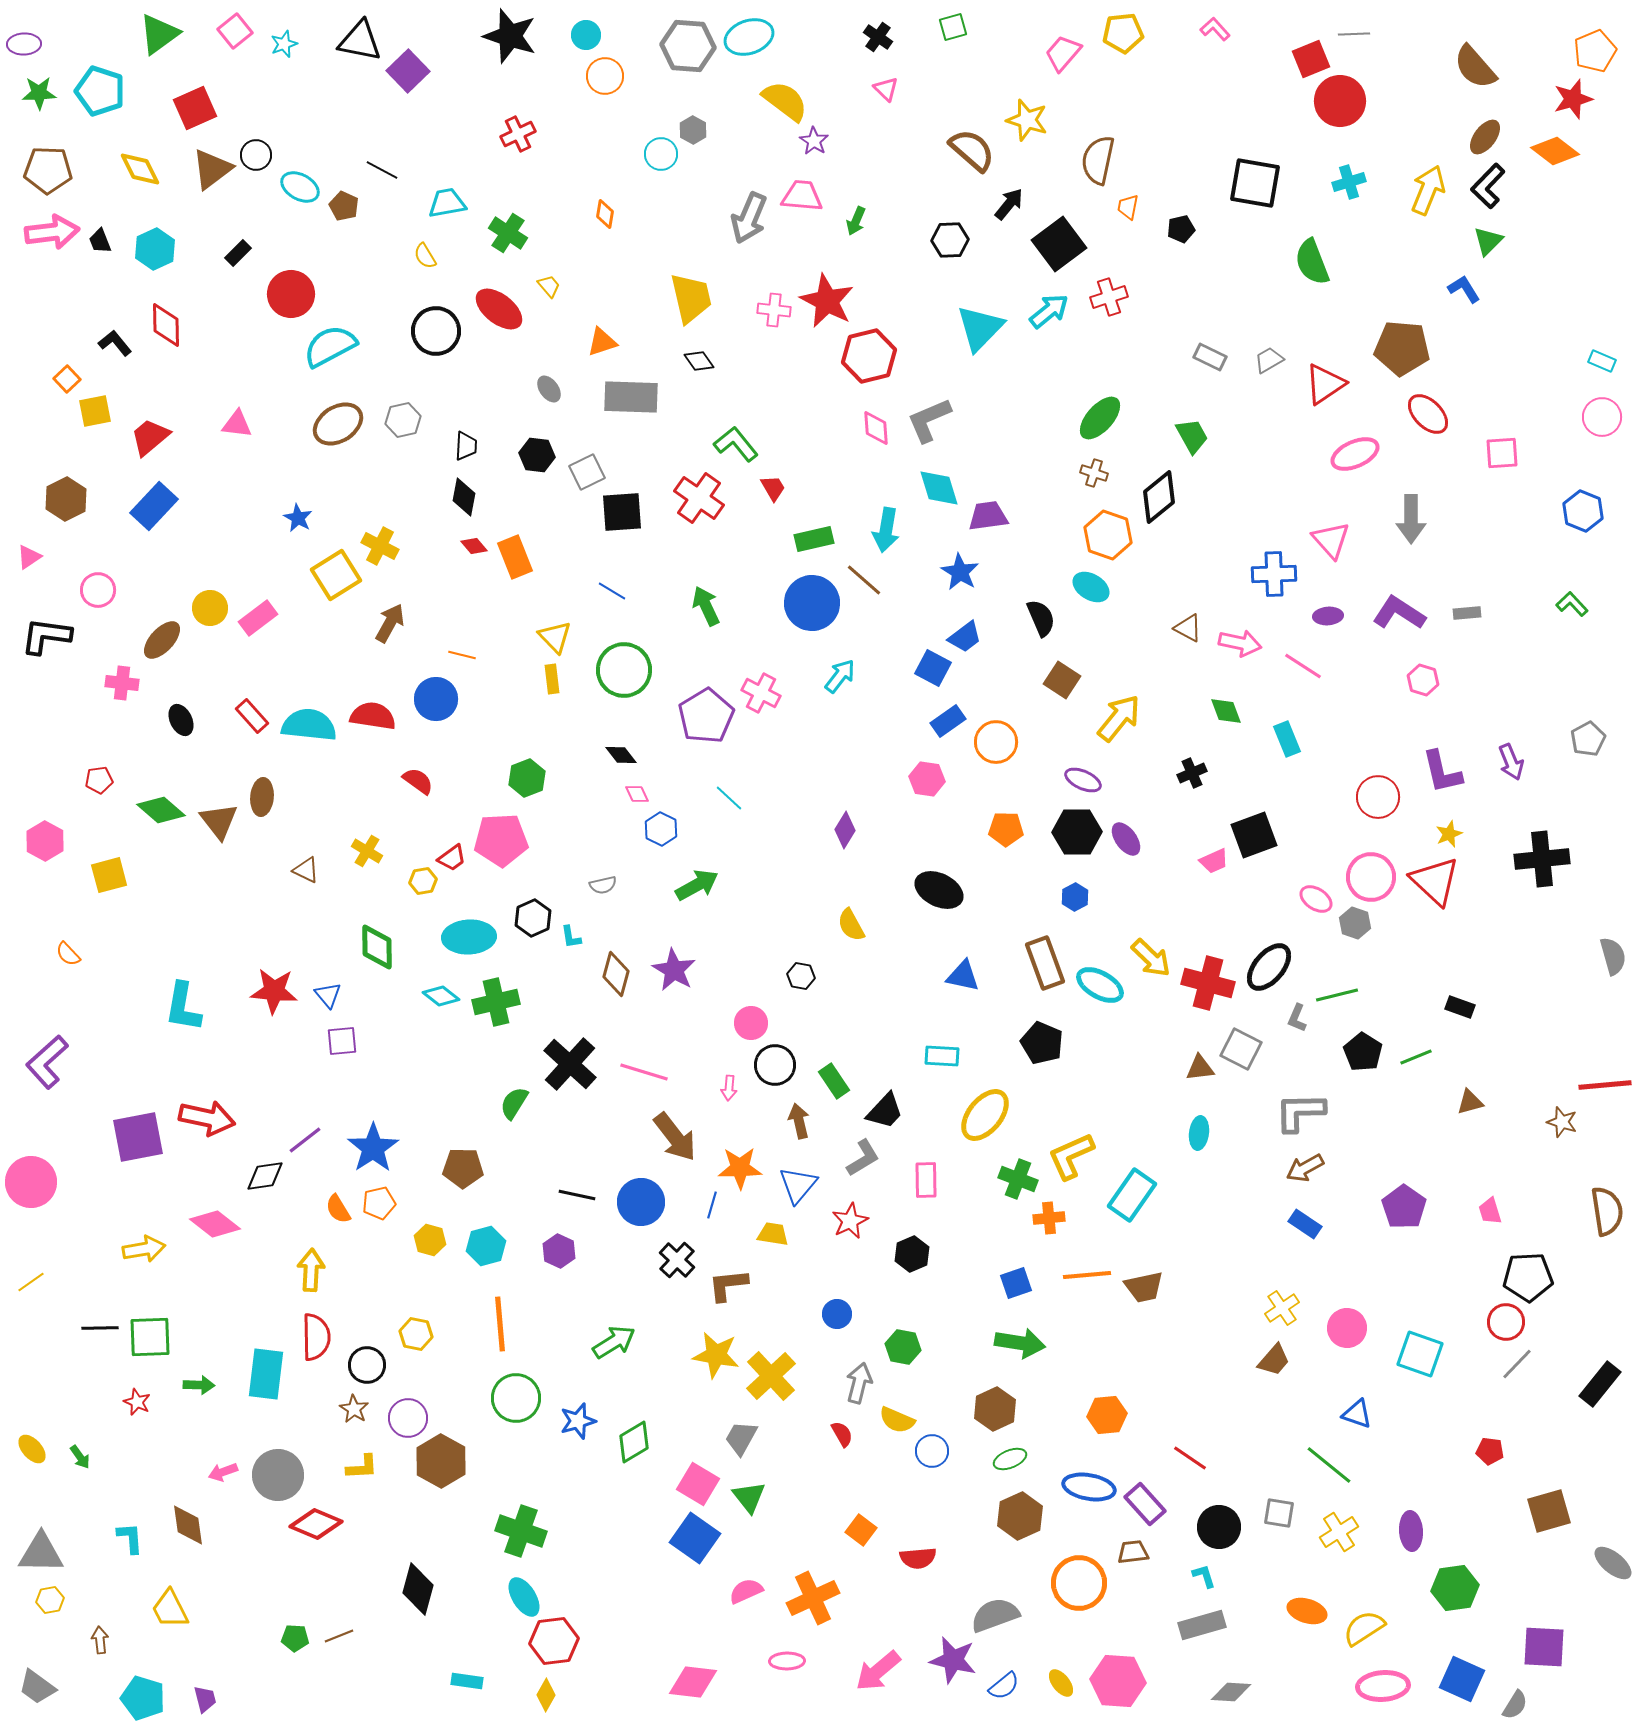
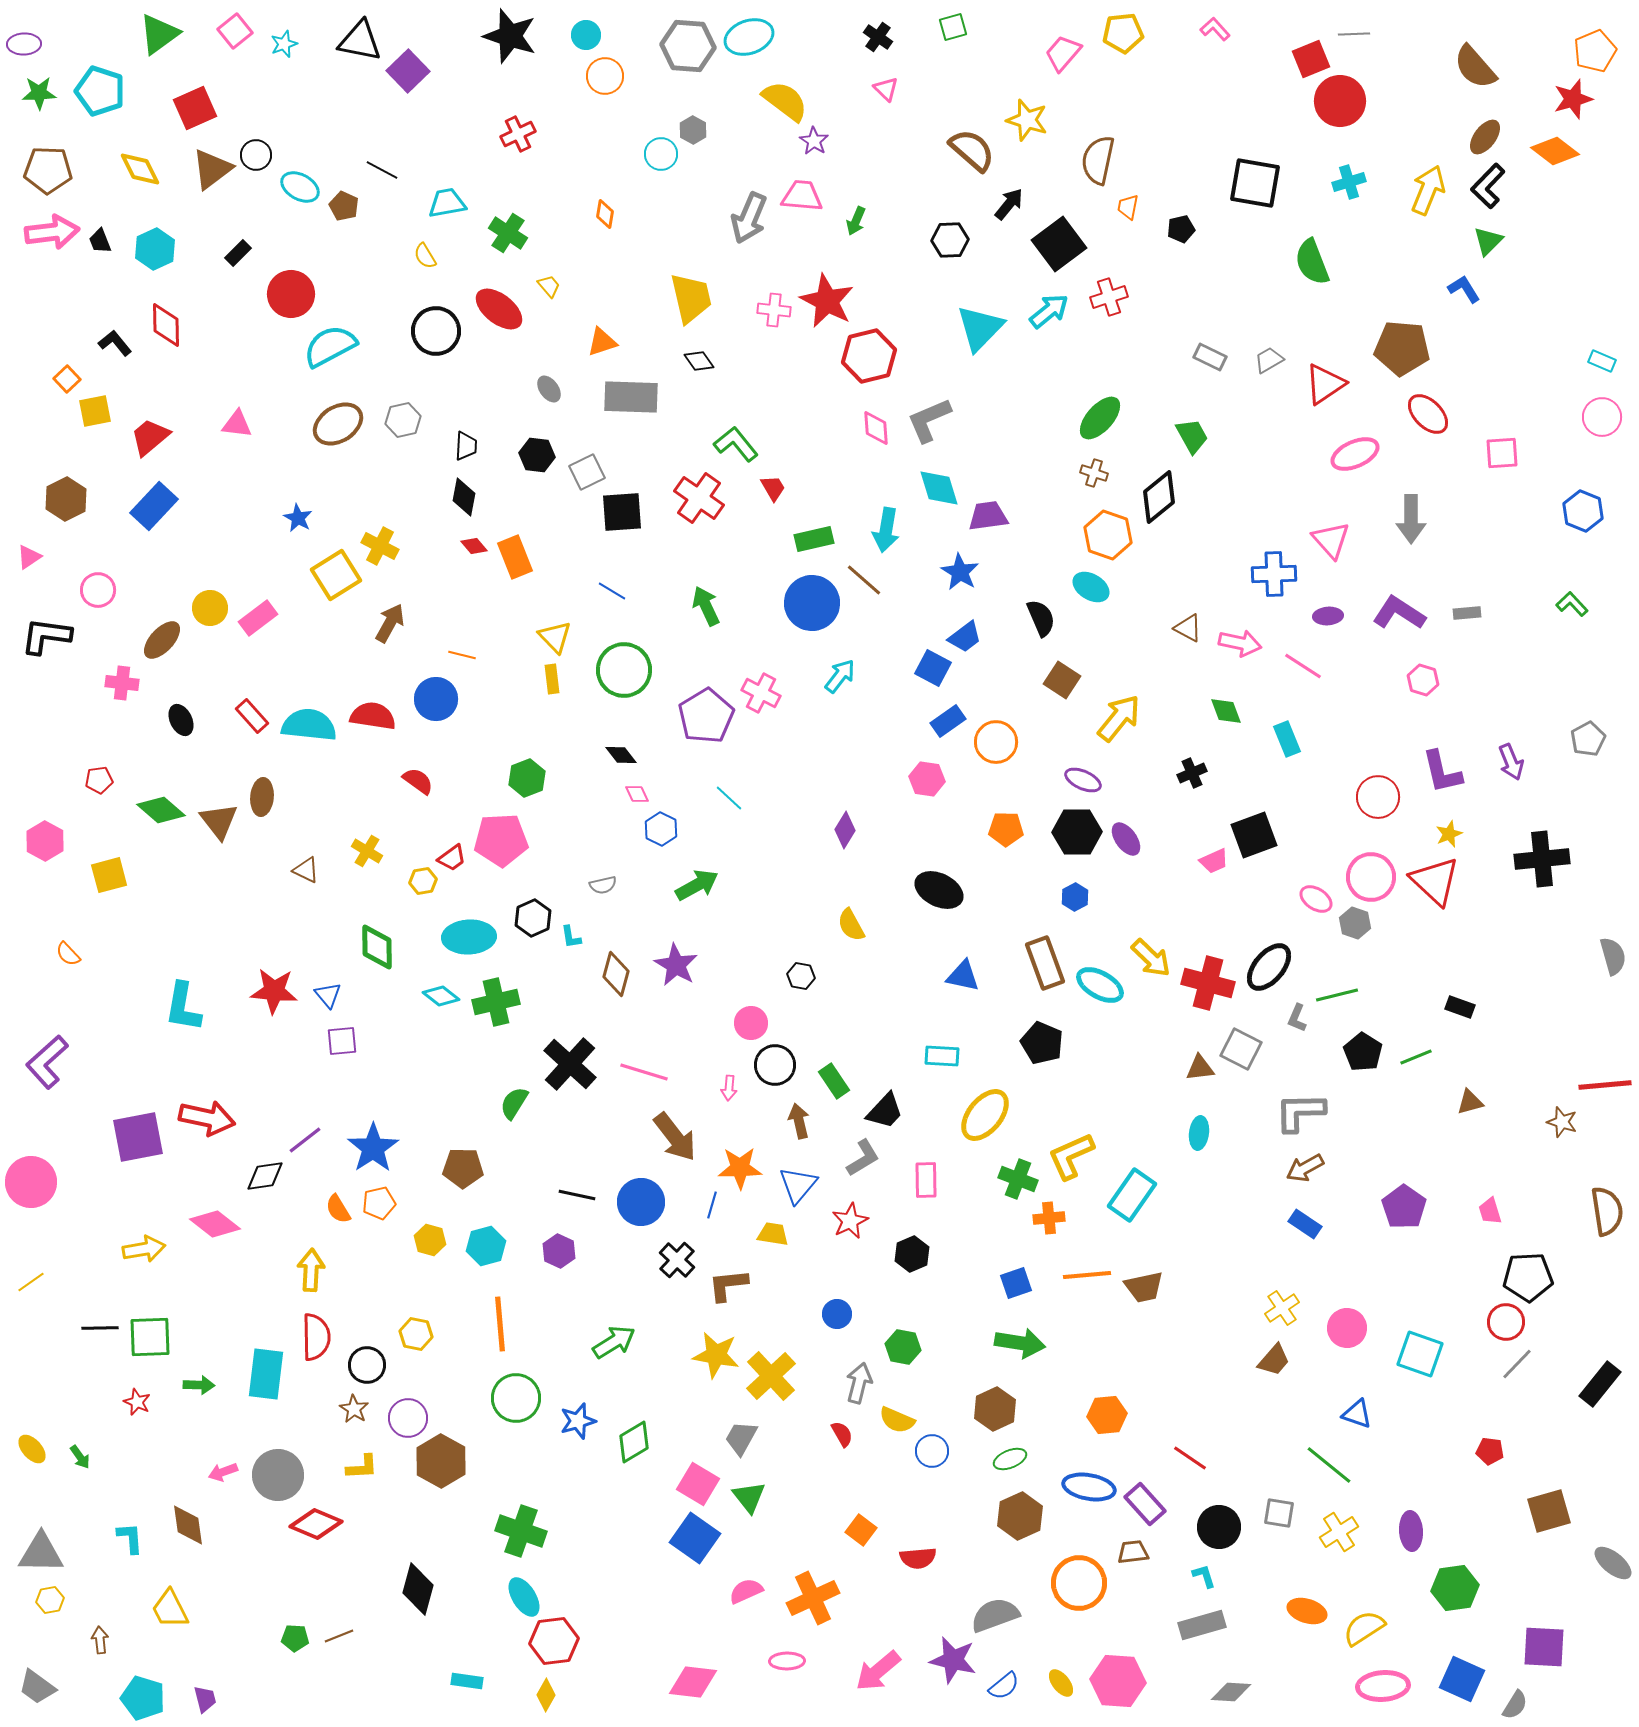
purple star at (674, 970): moved 2 px right, 5 px up
